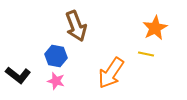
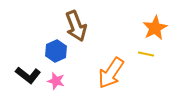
blue hexagon: moved 5 px up; rotated 25 degrees clockwise
black L-shape: moved 10 px right
